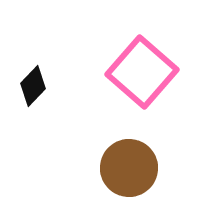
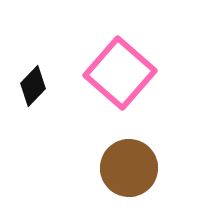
pink square: moved 22 px left, 1 px down
